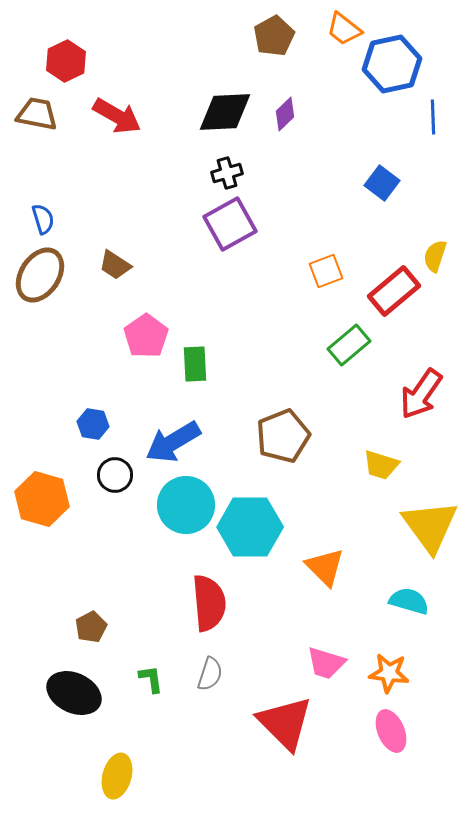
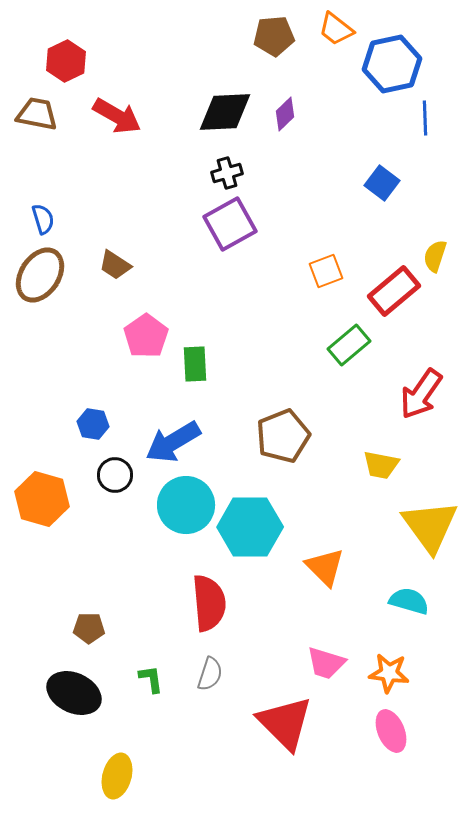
orange trapezoid at (344, 29): moved 8 px left
brown pentagon at (274, 36): rotated 24 degrees clockwise
blue line at (433, 117): moved 8 px left, 1 px down
yellow trapezoid at (381, 465): rotated 6 degrees counterclockwise
brown pentagon at (91, 627): moved 2 px left, 1 px down; rotated 28 degrees clockwise
